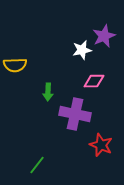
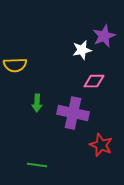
green arrow: moved 11 px left, 11 px down
purple cross: moved 2 px left, 1 px up
green line: rotated 60 degrees clockwise
